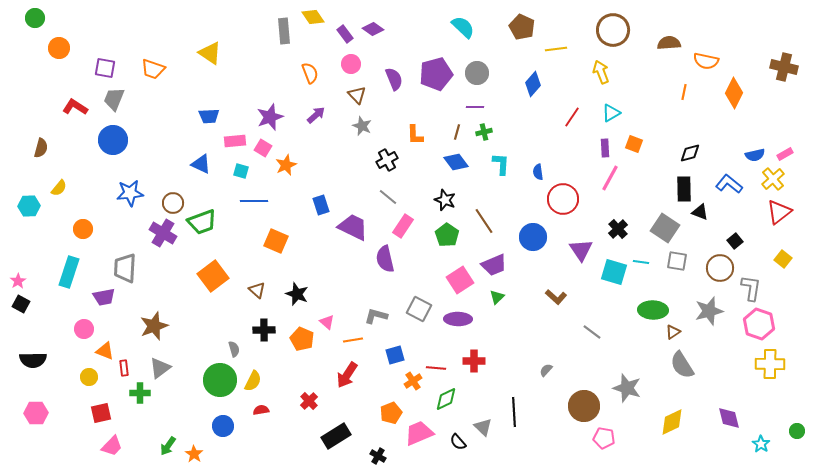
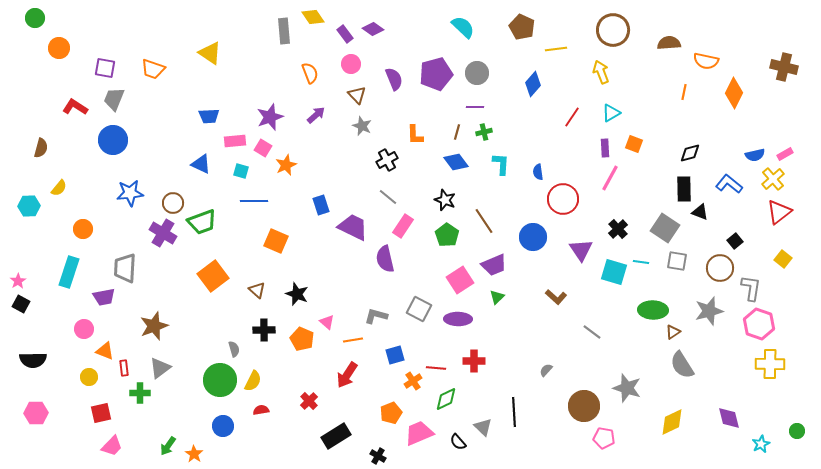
cyan star at (761, 444): rotated 12 degrees clockwise
